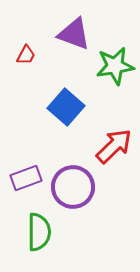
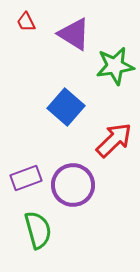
purple triangle: rotated 12 degrees clockwise
red trapezoid: moved 33 px up; rotated 125 degrees clockwise
red arrow: moved 6 px up
purple circle: moved 2 px up
green semicircle: moved 1 px left, 2 px up; rotated 15 degrees counterclockwise
